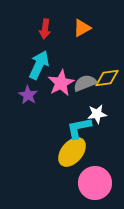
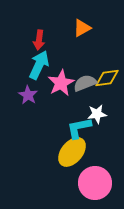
red arrow: moved 6 px left, 11 px down
